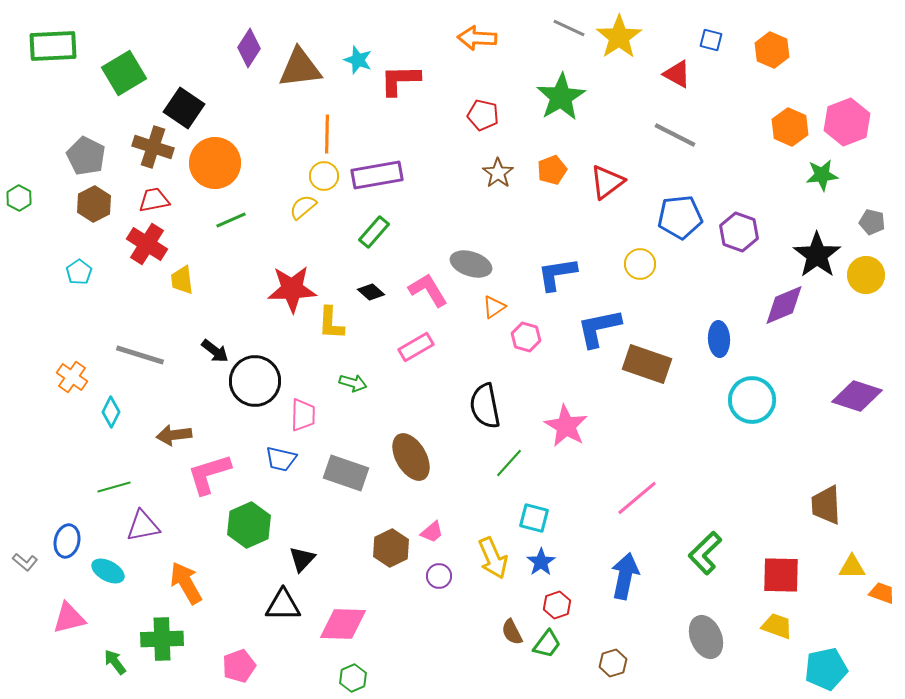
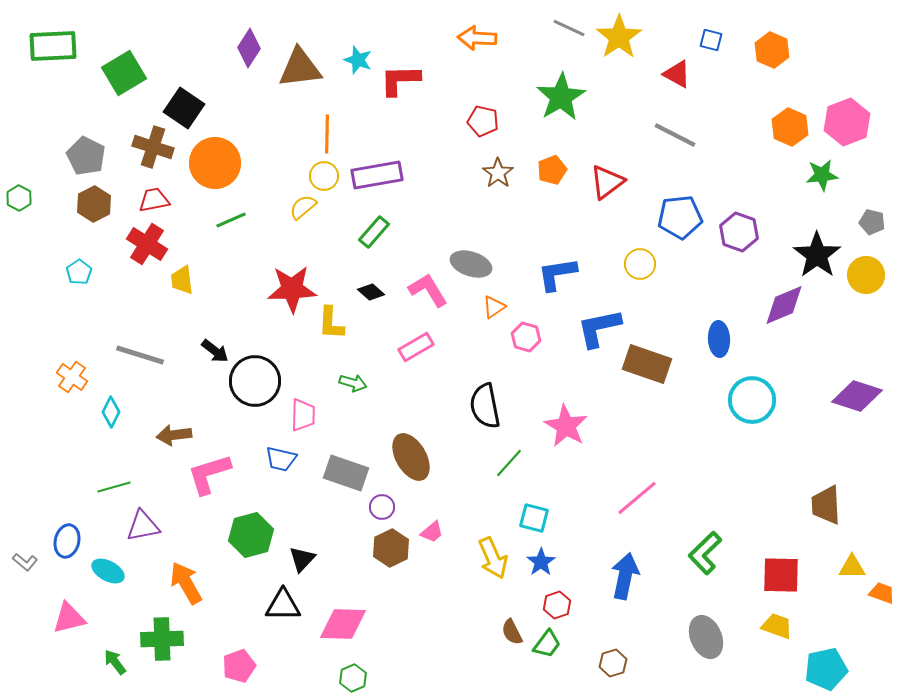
red pentagon at (483, 115): moved 6 px down
green hexagon at (249, 525): moved 2 px right, 10 px down; rotated 9 degrees clockwise
purple circle at (439, 576): moved 57 px left, 69 px up
